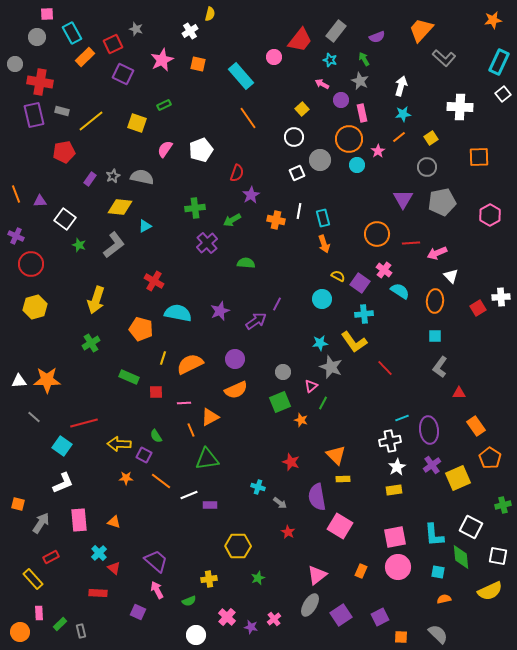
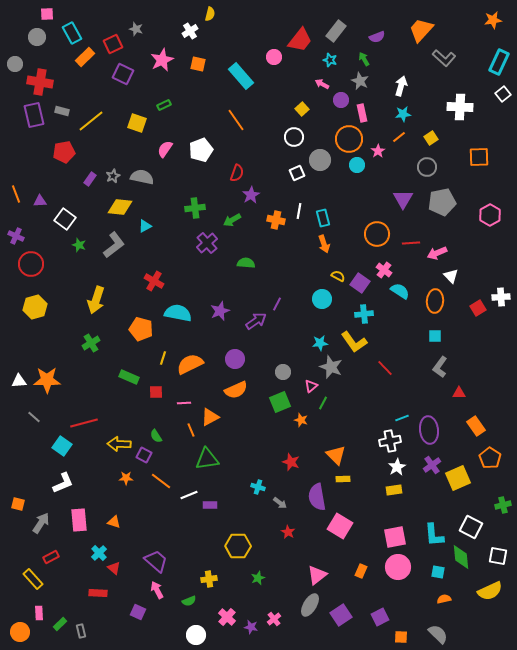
orange line at (248, 118): moved 12 px left, 2 px down
